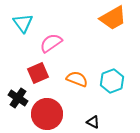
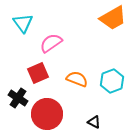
black triangle: moved 1 px right
